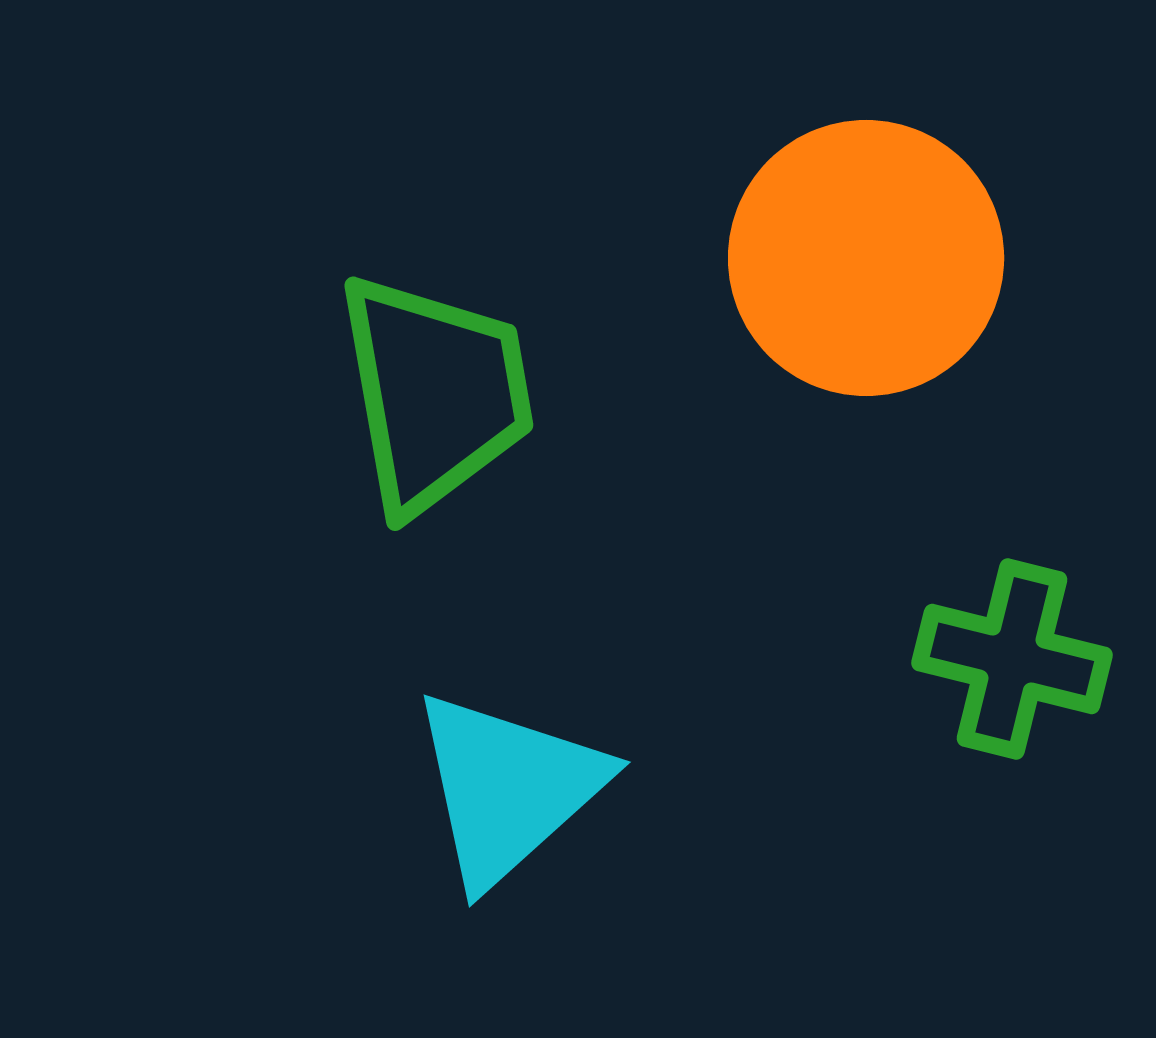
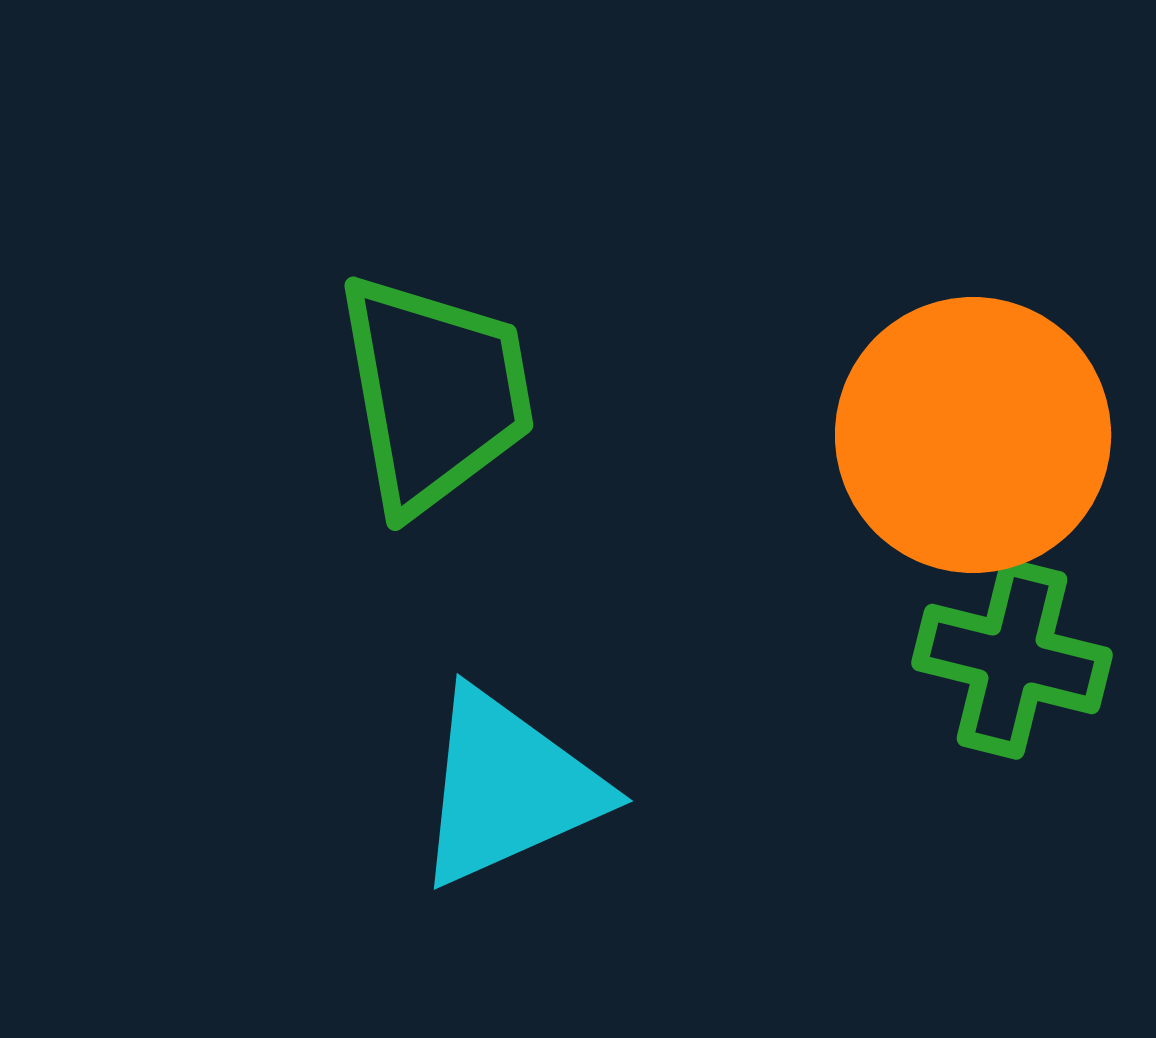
orange circle: moved 107 px right, 177 px down
cyan triangle: rotated 18 degrees clockwise
